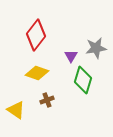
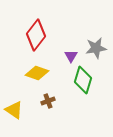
brown cross: moved 1 px right, 1 px down
yellow triangle: moved 2 px left
